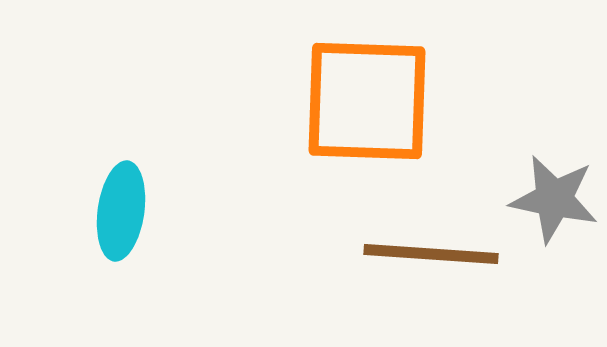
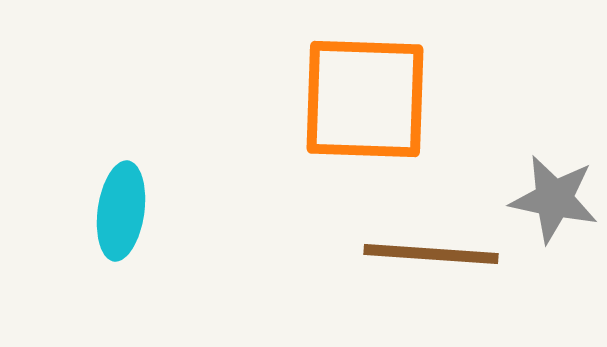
orange square: moved 2 px left, 2 px up
